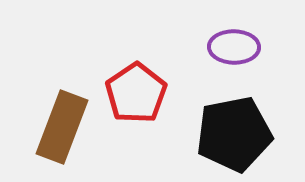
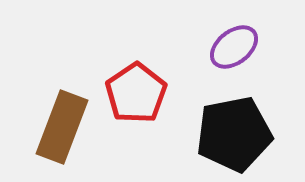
purple ellipse: rotated 39 degrees counterclockwise
